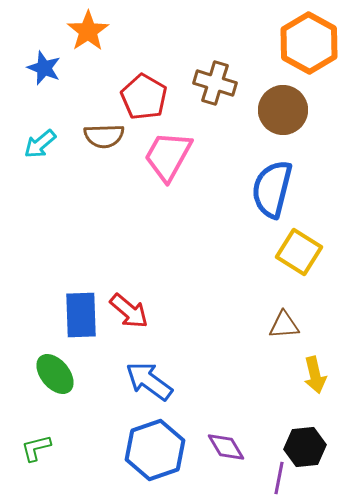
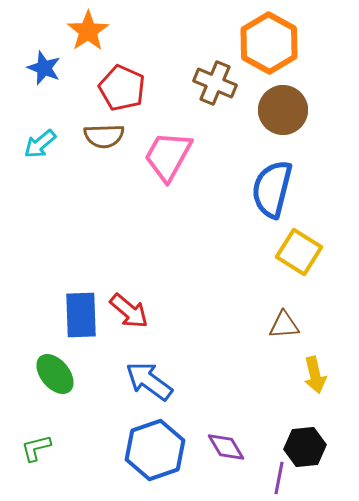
orange hexagon: moved 40 px left
brown cross: rotated 6 degrees clockwise
red pentagon: moved 22 px left, 9 px up; rotated 6 degrees counterclockwise
